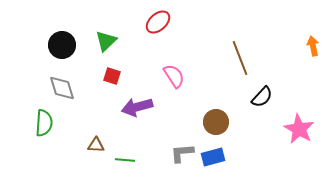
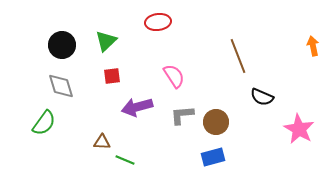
red ellipse: rotated 35 degrees clockwise
brown line: moved 2 px left, 2 px up
red square: rotated 24 degrees counterclockwise
gray diamond: moved 1 px left, 2 px up
black semicircle: rotated 70 degrees clockwise
green semicircle: rotated 32 degrees clockwise
brown triangle: moved 6 px right, 3 px up
gray L-shape: moved 38 px up
green line: rotated 18 degrees clockwise
